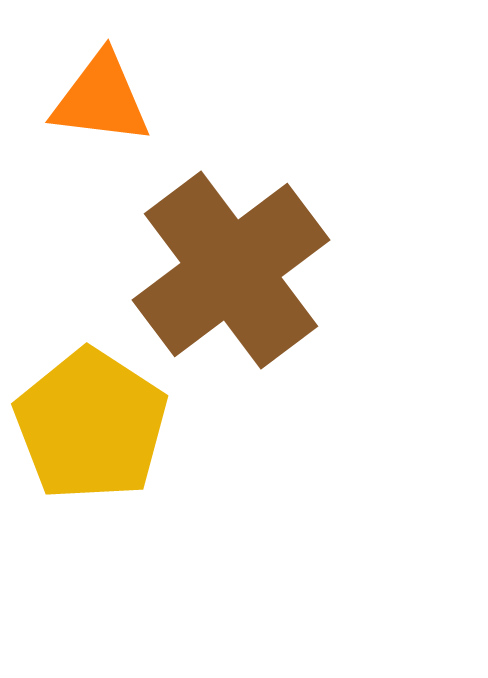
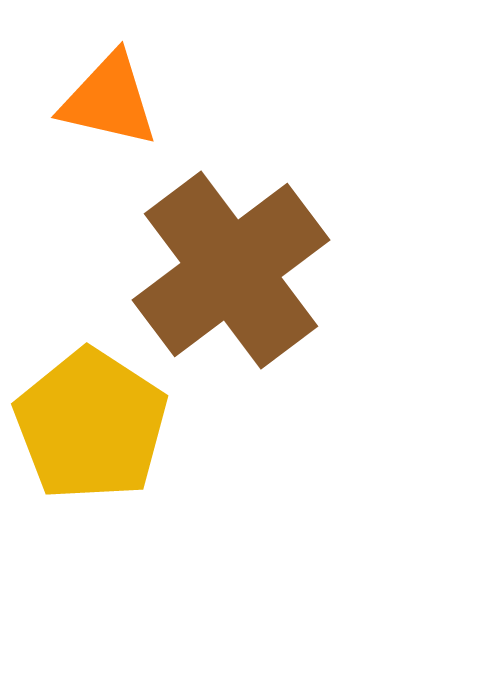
orange triangle: moved 8 px right, 1 px down; rotated 6 degrees clockwise
